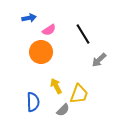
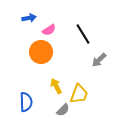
blue semicircle: moved 7 px left
